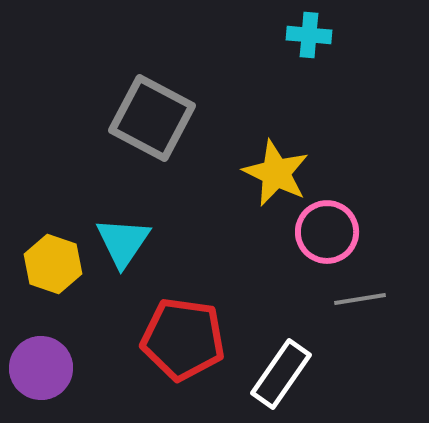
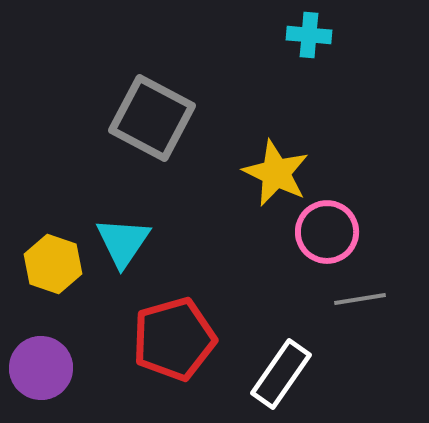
red pentagon: moved 9 px left; rotated 24 degrees counterclockwise
